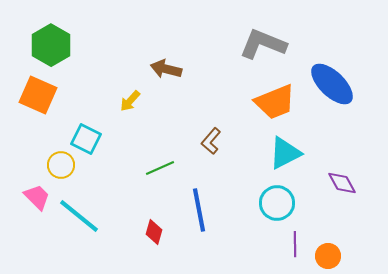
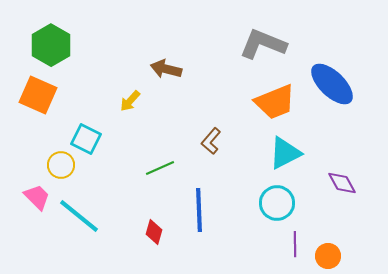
blue line: rotated 9 degrees clockwise
